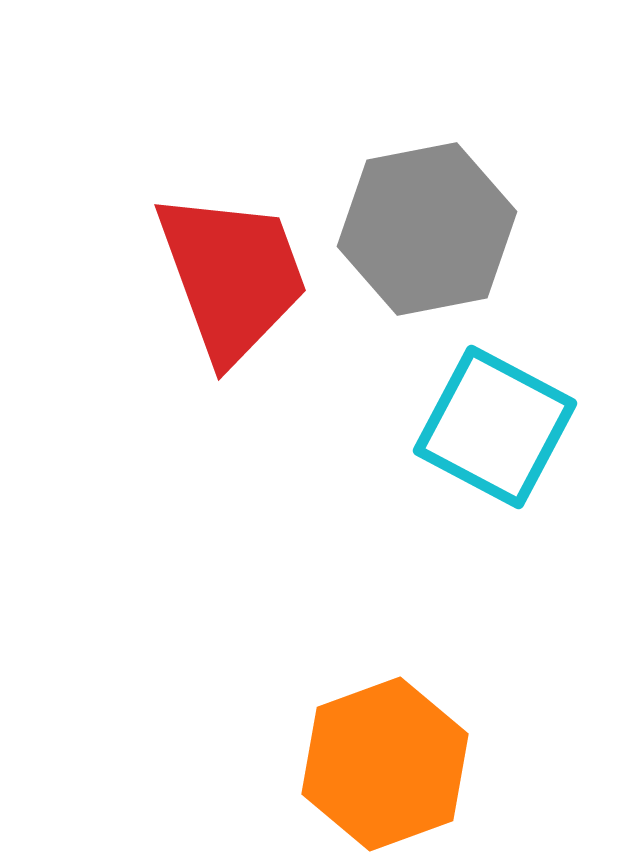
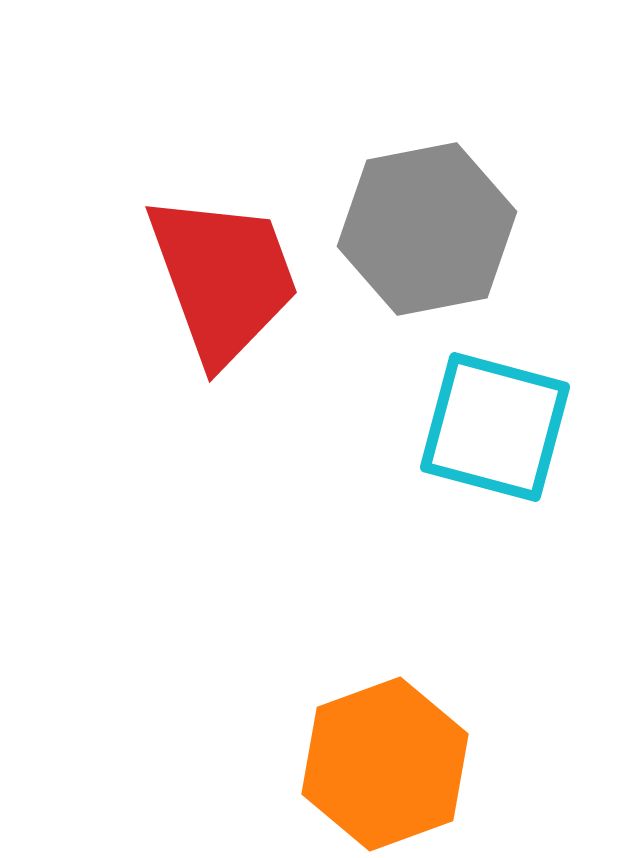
red trapezoid: moved 9 px left, 2 px down
cyan square: rotated 13 degrees counterclockwise
